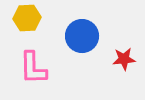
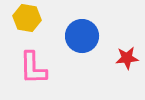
yellow hexagon: rotated 12 degrees clockwise
red star: moved 3 px right, 1 px up
